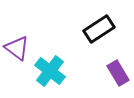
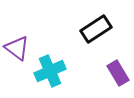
black rectangle: moved 3 px left
cyan cross: rotated 28 degrees clockwise
